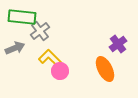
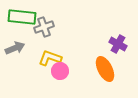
gray cross: moved 4 px right, 4 px up; rotated 18 degrees clockwise
purple cross: rotated 24 degrees counterclockwise
yellow L-shape: rotated 25 degrees counterclockwise
